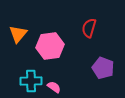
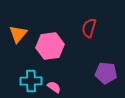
purple pentagon: moved 3 px right, 5 px down; rotated 15 degrees counterclockwise
